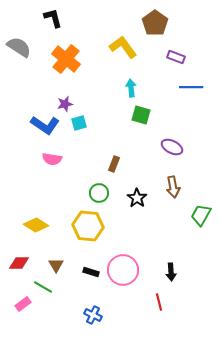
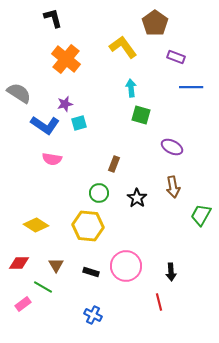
gray semicircle: moved 46 px down
pink circle: moved 3 px right, 4 px up
